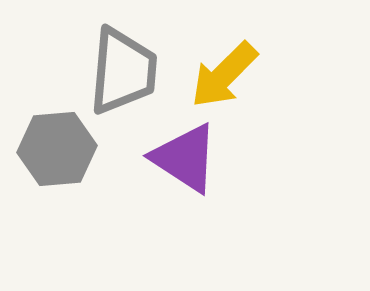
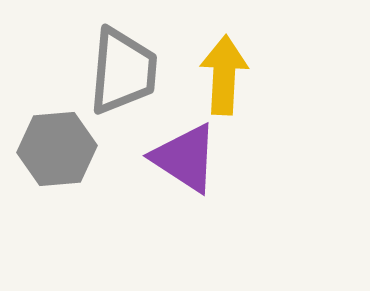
yellow arrow: rotated 138 degrees clockwise
